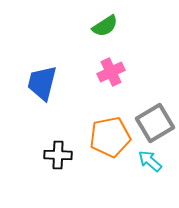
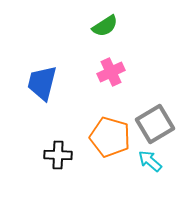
gray square: moved 1 px down
orange pentagon: rotated 27 degrees clockwise
